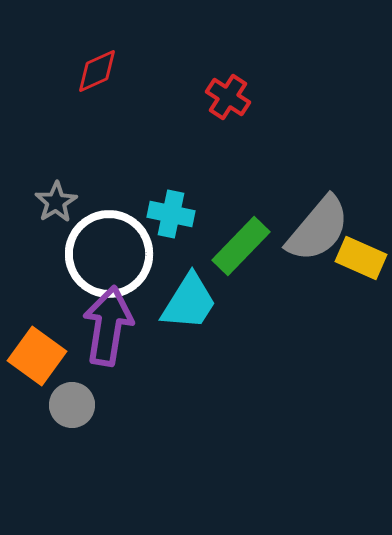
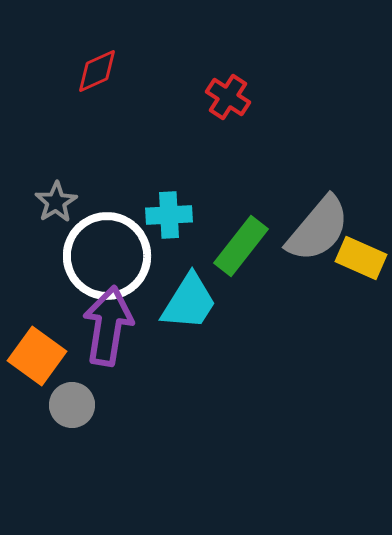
cyan cross: moved 2 px left, 1 px down; rotated 15 degrees counterclockwise
green rectangle: rotated 6 degrees counterclockwise
white circle: moved 2 px left, 2 px down
